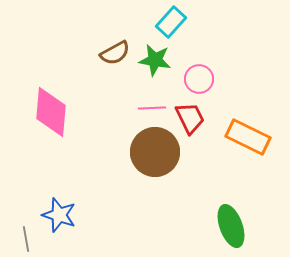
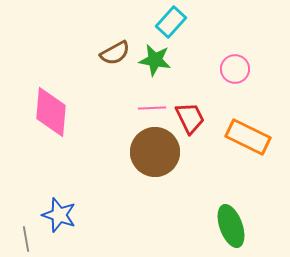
pink circle: moved 36 px right, 10 px up
